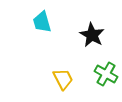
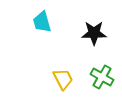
black star: moved 2 px right, 2 px up; rotated 30 degrees counterclockwise
green cross: moved 4 px left, 3 px down
